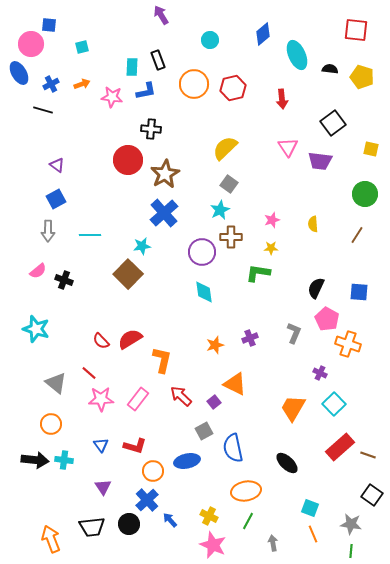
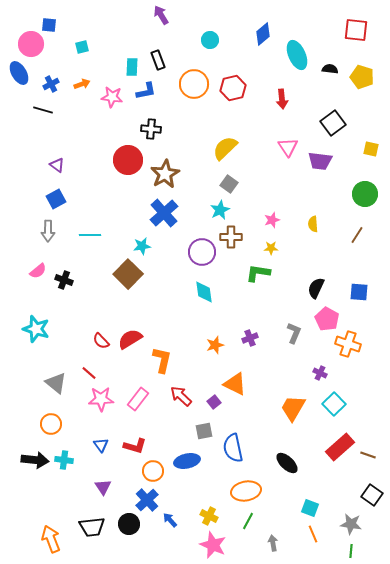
gray square at (204, 431): rotated 18 degrees clockwise
